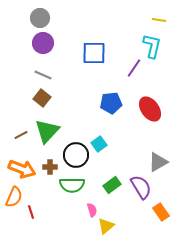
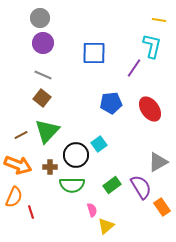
orange arrow: moved 4 px left, 4 px up
orange rectangle: moved 1 px right, 5 px up
